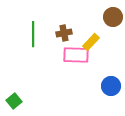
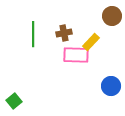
brown circle: moved 1 px left, 1 px up
